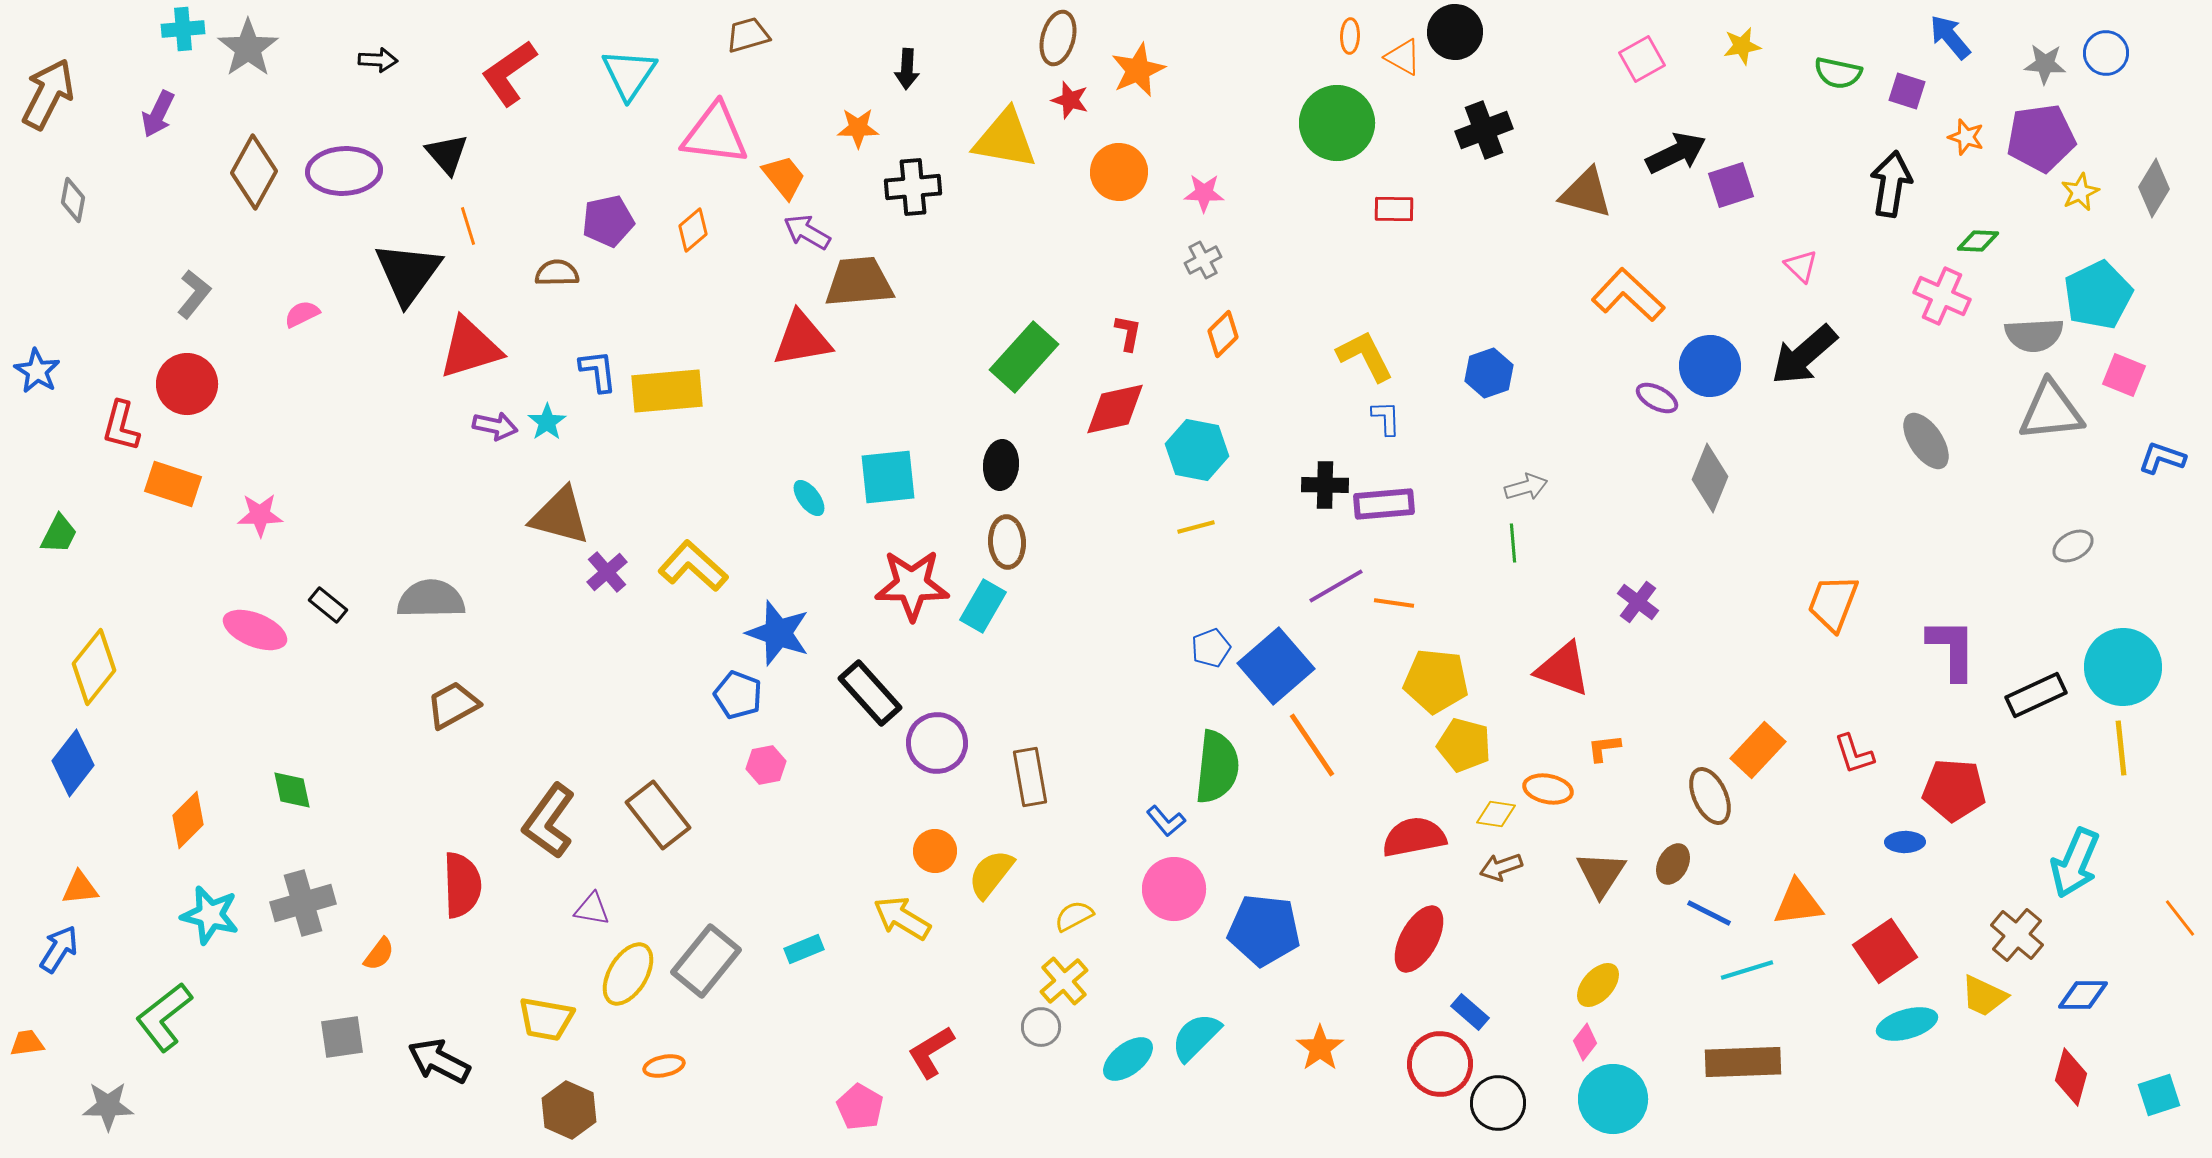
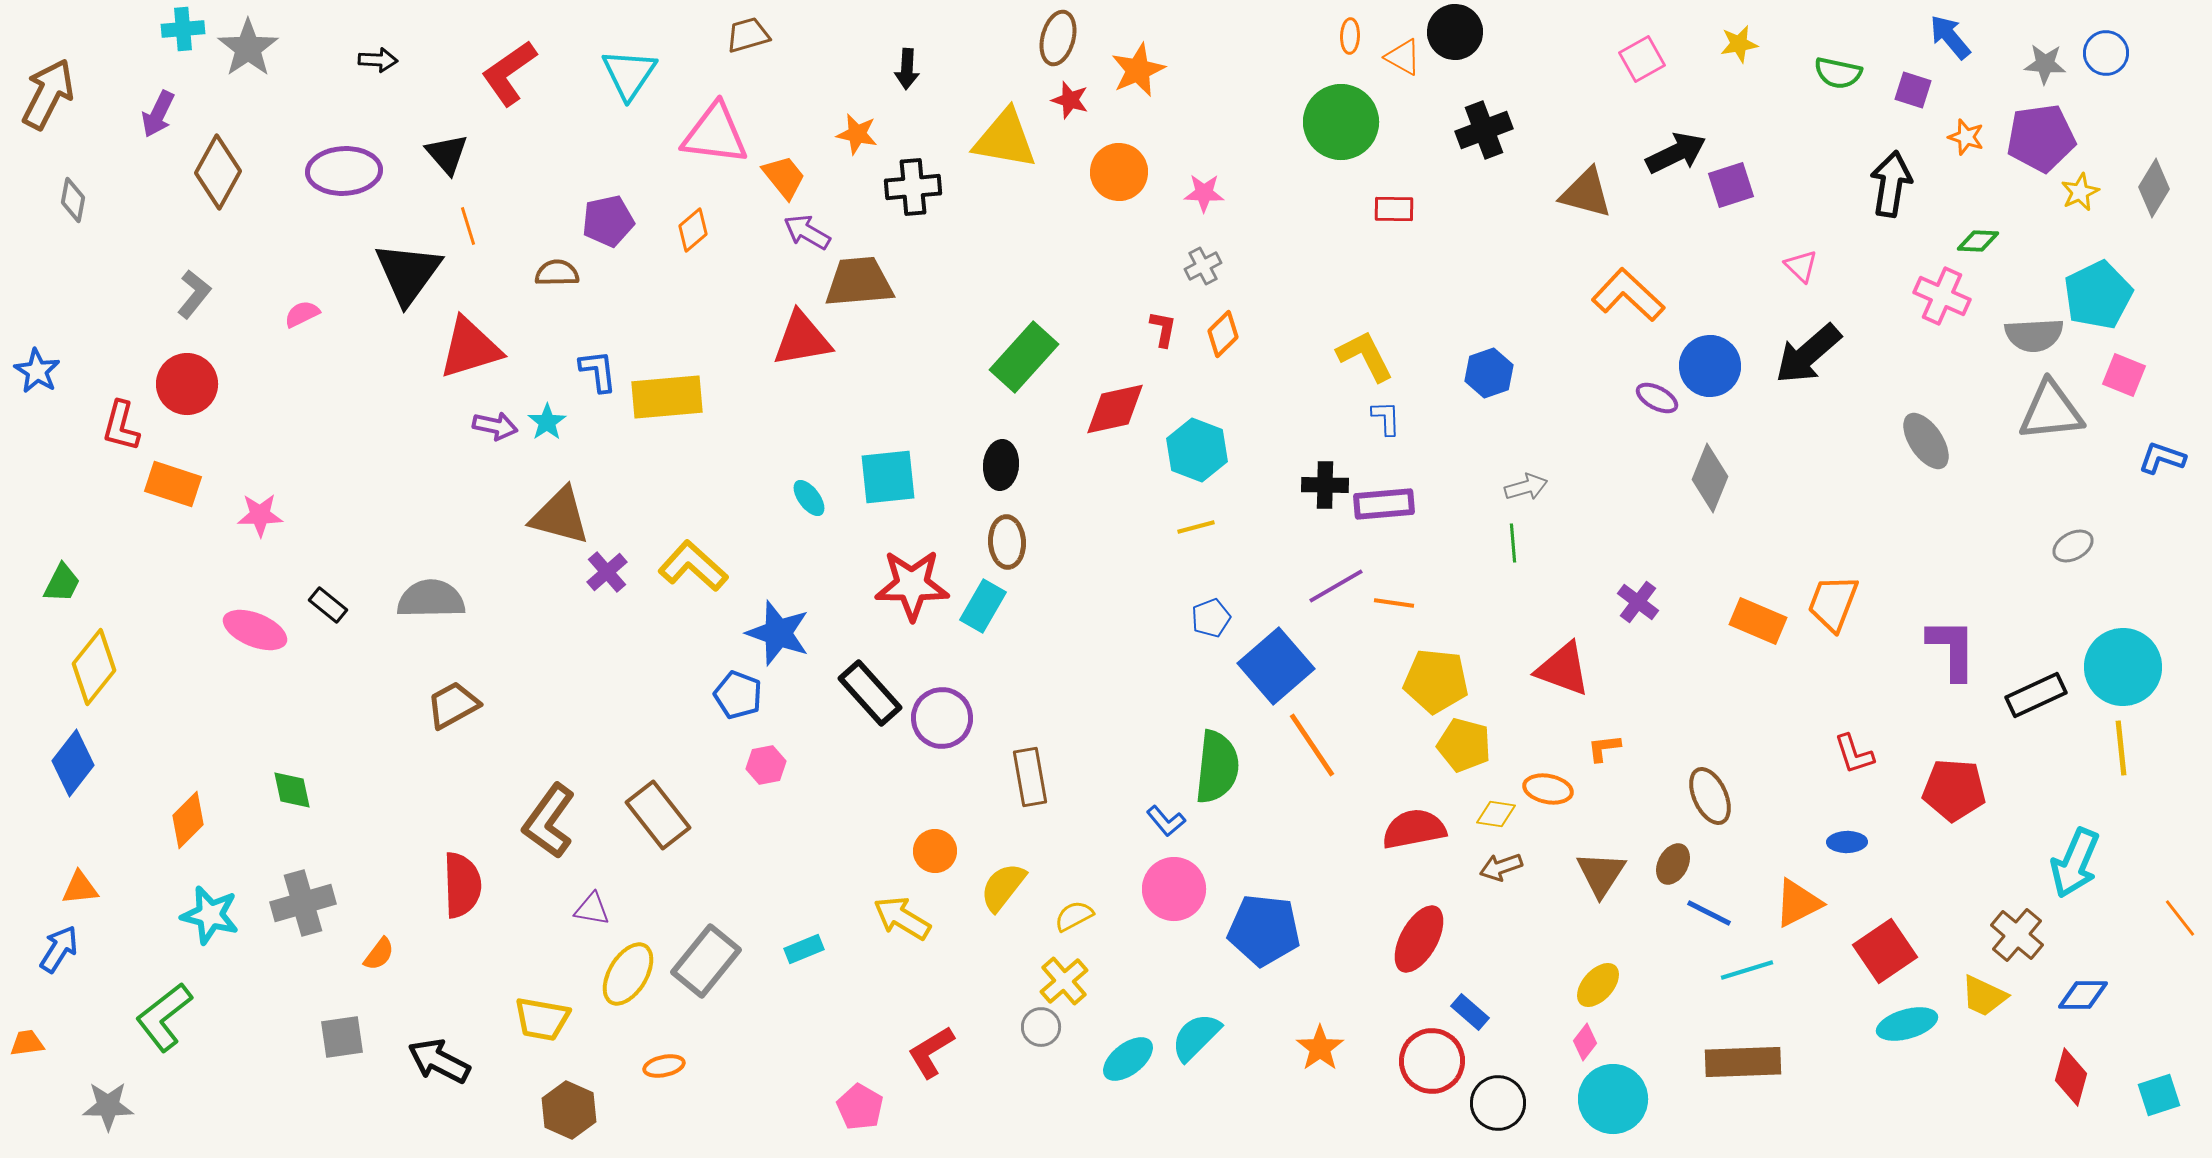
yellow star at (1742, 46): moved 3 px left, 2 px up
purple square at (1907, 91): moved 6 px right, 1 px up
green circle at (1337, 123): moved 4 px right, 1 px up
orange star at (858, 128): moved 1 px left, 6 px down; rotated 12 degrees clockwise
brown diamond at (254, 172): moved 36 px left
gray cross at (1203, 260): moved 6 px down
red L-shape at (1128, 333): moved 35 px right, 4 px up
black arrow at (1804, 355): moved 4 px right, 1 px up
yellow rectangle at (667, 391): moved 6 px down
cyan hexagon at (1197, 450): rotated 10 degrees clockwise
green trapezoid at (59, 534): moved 3 px right, 49 px down
blue pentagon at (1211, 648): moved 30 px up
purple circle at (937, 743): moved 5 px right, 25 px up
orange rectangle at (1758, 750): moved 129 px up; rotated 70 degrees clockwise
red semicircle at (1414, 837): moved 8 px up
blue ellipse at (1905, 842): moved 58 px left
yellow semicircle at (991, 874): moved 12 px right, 13 px down
orange triangle at (1798, 903): rotated 20 degrees counterclockwise
yellow trapezoid at (546, 1019): moved 4 px left
red circle at (1440, 1064): moved 8 px left, 3 px up
